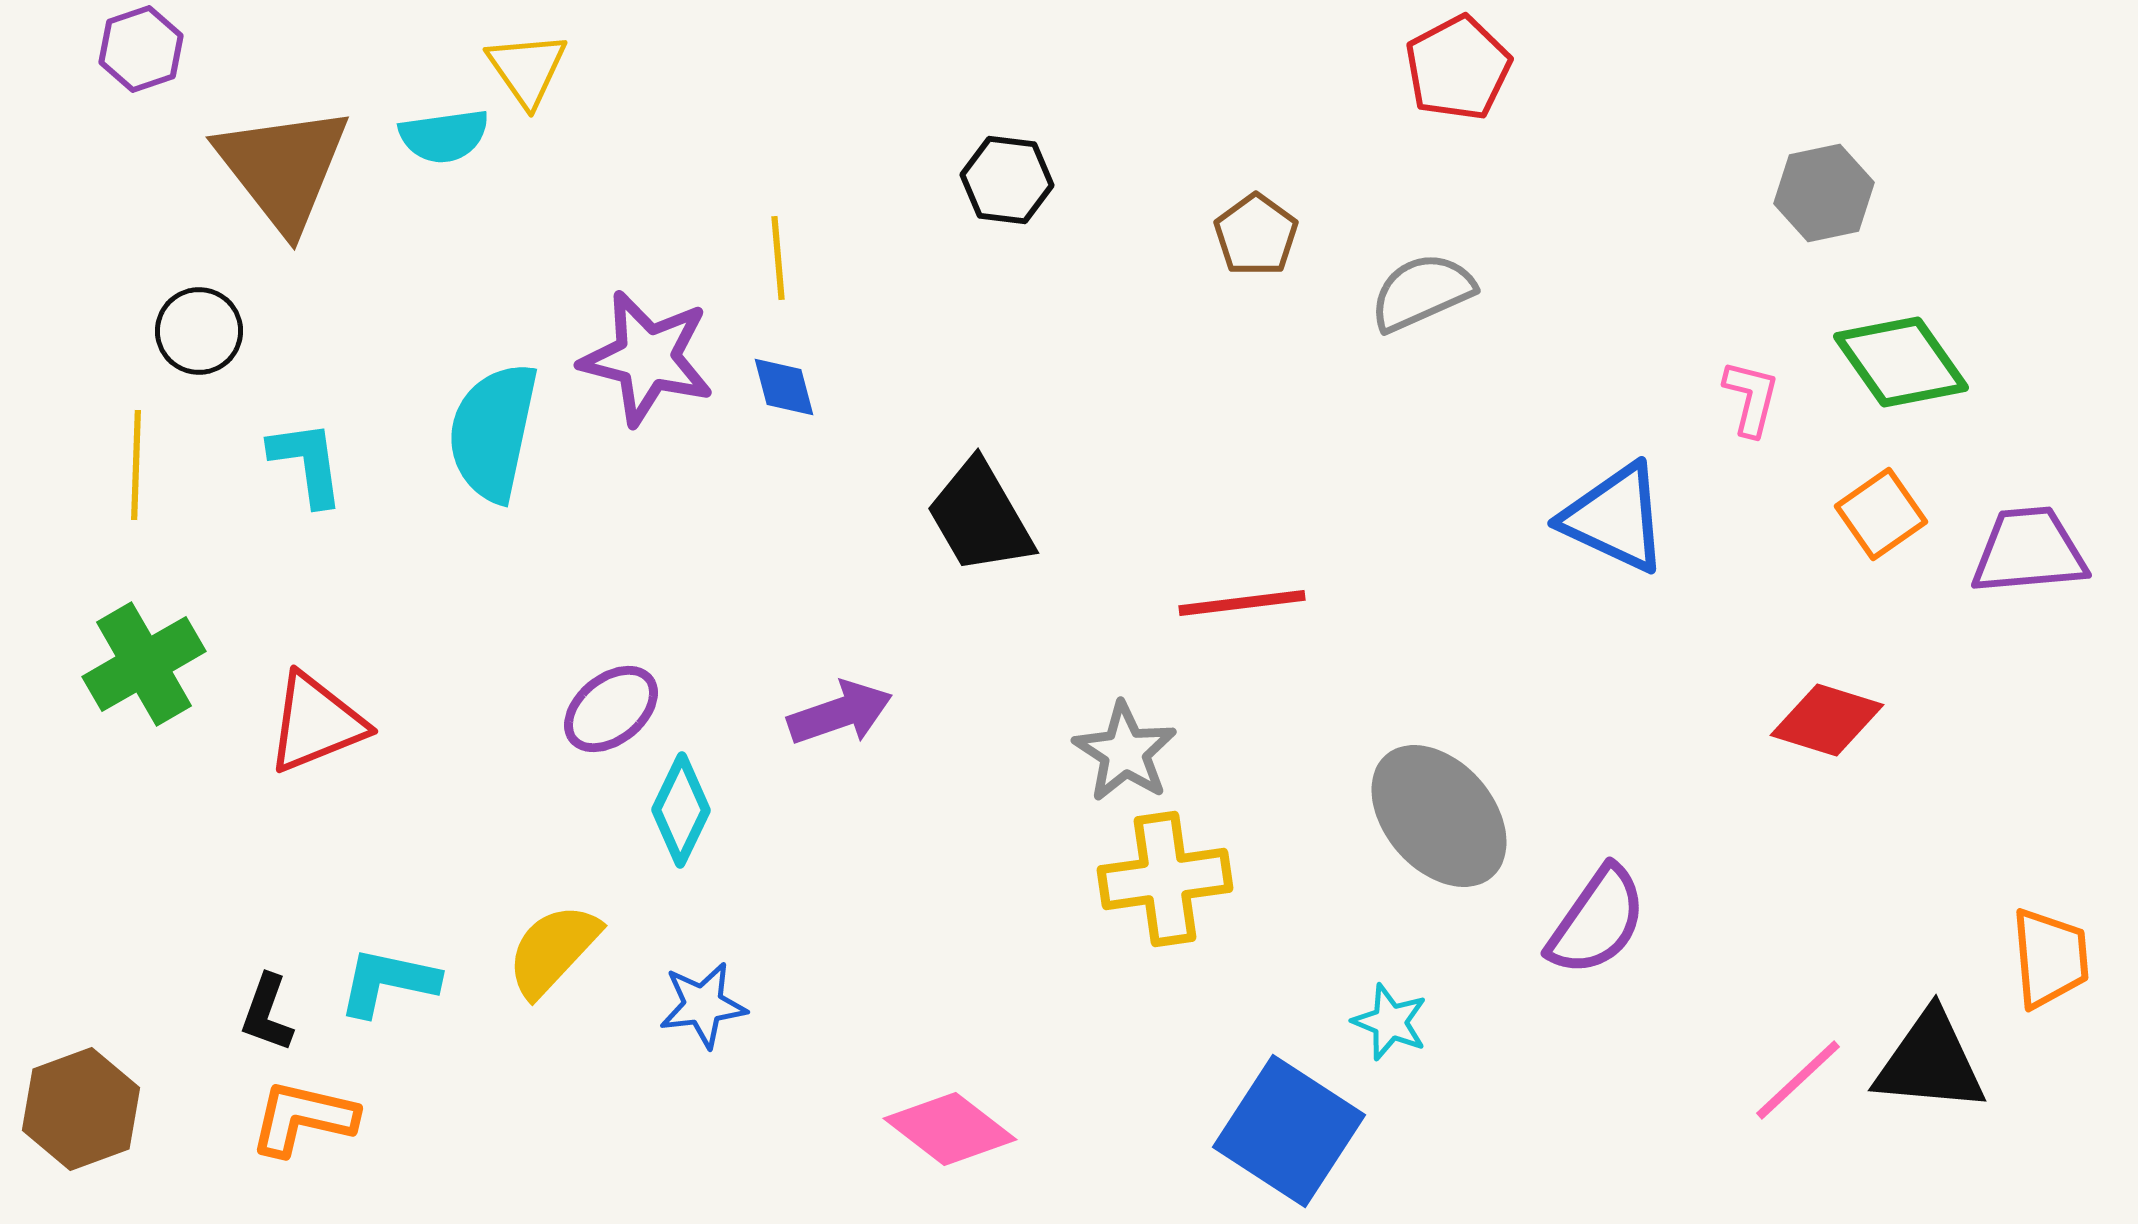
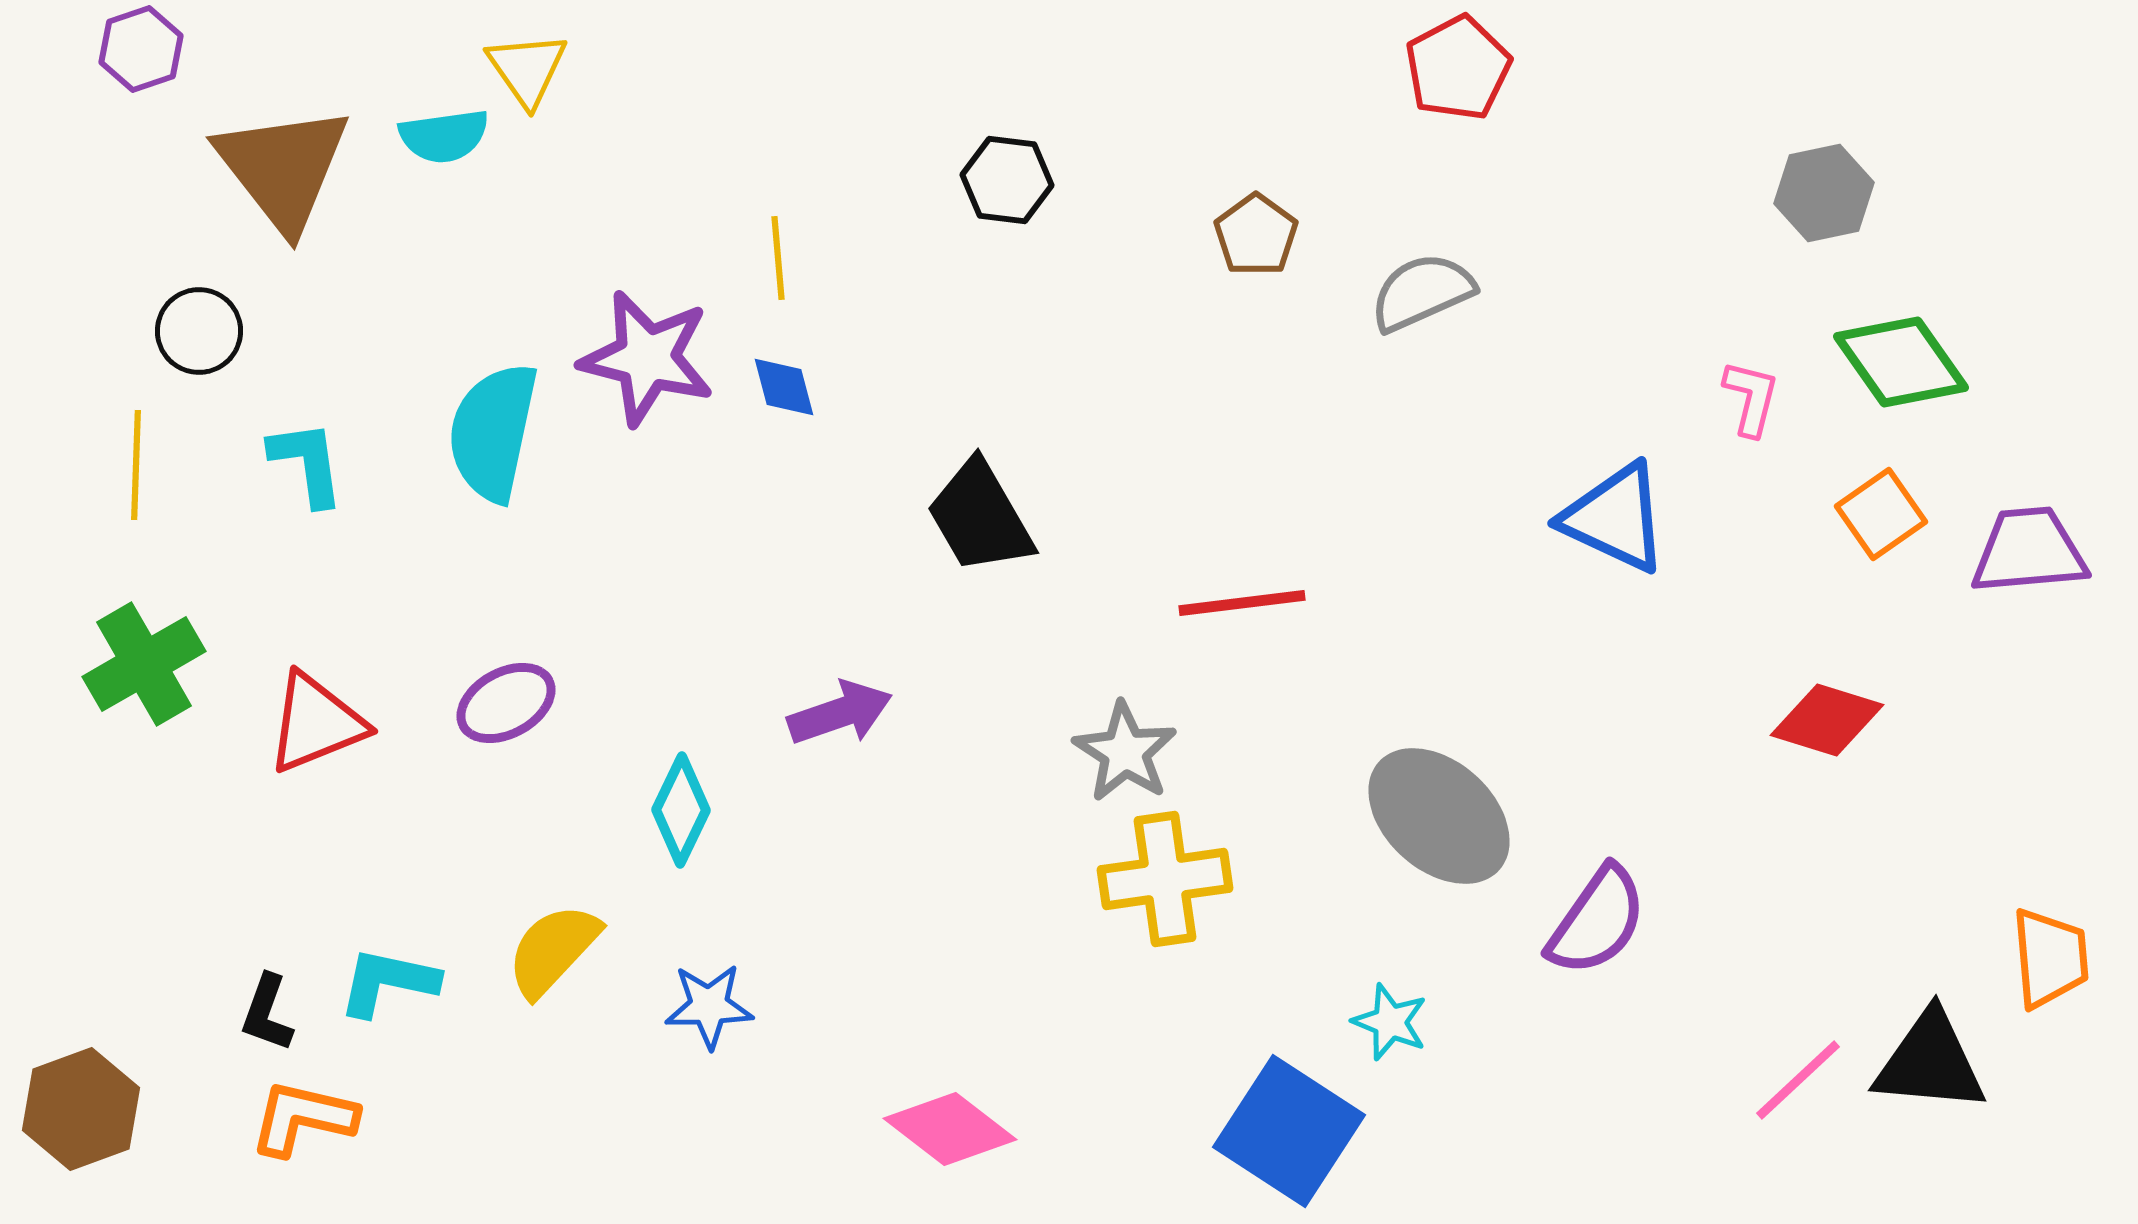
purple ellipse at (611, 709): moved 105 px left, 6 px up; rotated 10 degrees clockwise
gray ellipse at (1439, 816): rotated 7 degrees counterclockwise
blue star at (703, 1005): moved 6 px right, 1 px down; rotated 6 degrees clockwise
